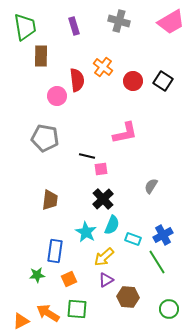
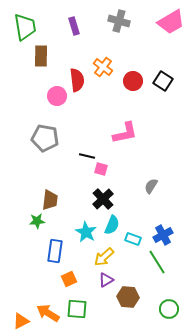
pink square: rotated 24 degrees clockwise
green star: moved 54 px up
